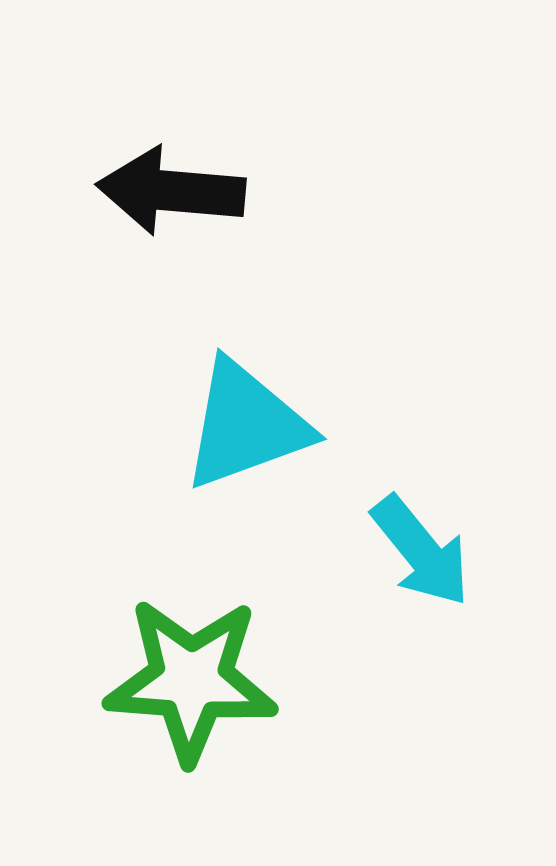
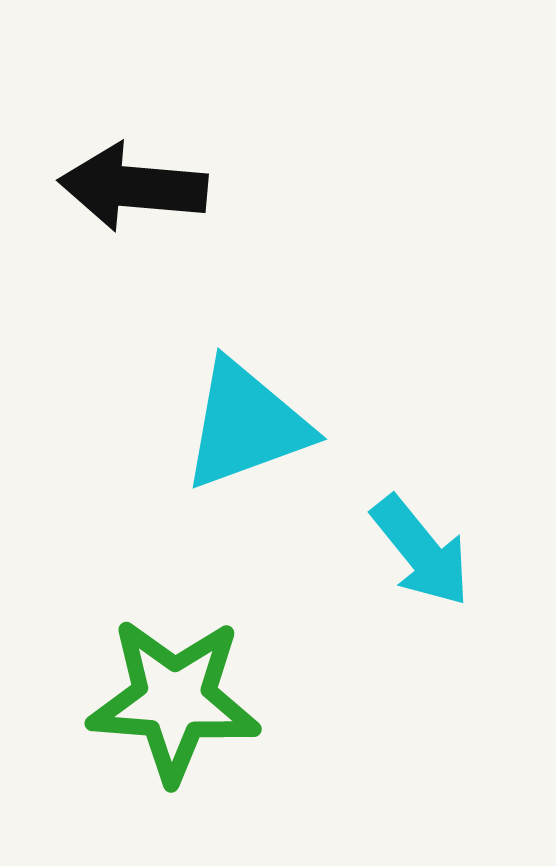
black arrow: moved 38 px left, 4 px up
green star: moved 17 px left, 20 px down
